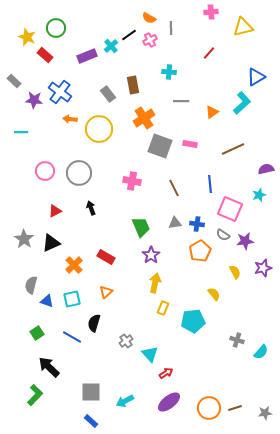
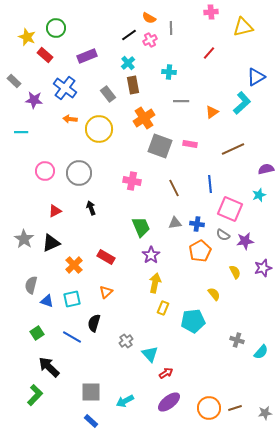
cyan cross at (111, 46): moved 17 px right, 17 px down
blue cross at (60, 92): moved 5 px right, 4 px up
